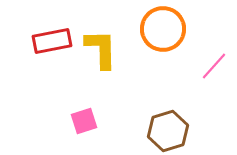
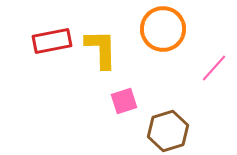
pink line: moved 2 px down
pink square: moved 40 px right, 20 px up
